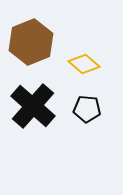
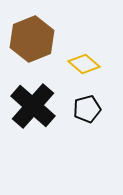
brown hexagon: moved 1 px right, 3 px up
black pentagon: rotated 20 degrees counterclockwise
